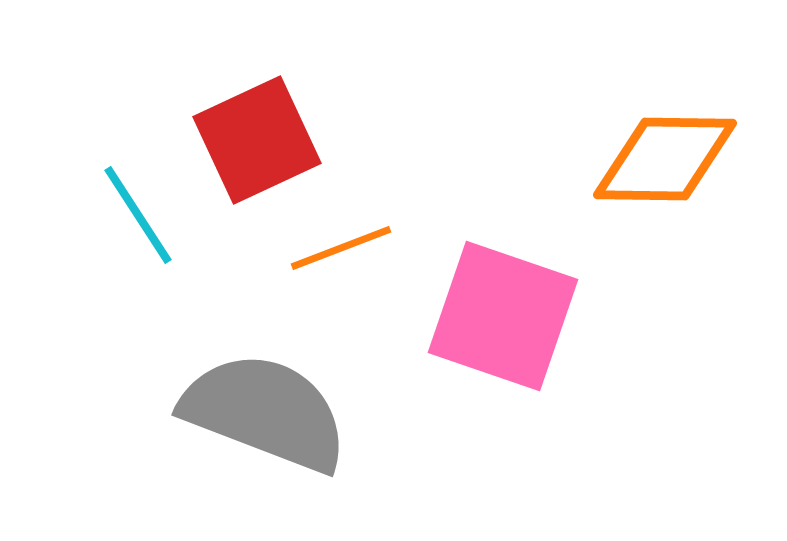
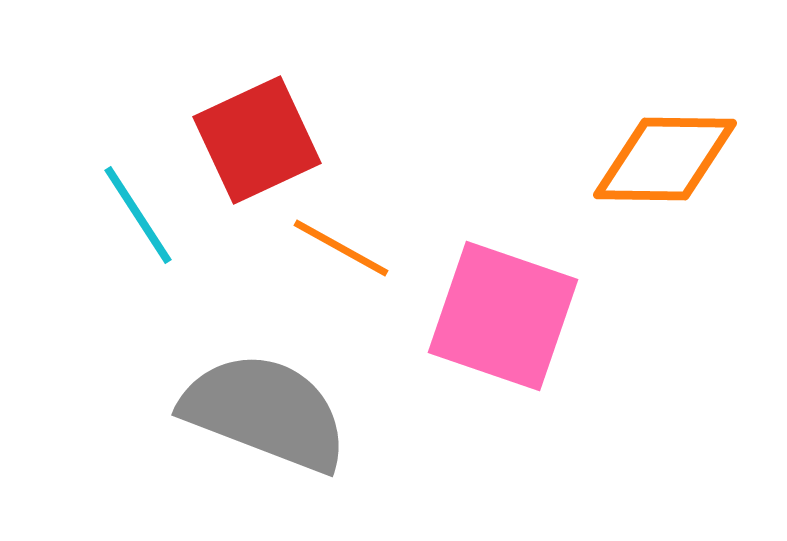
orange line: rotated 50 degrees clockwise
